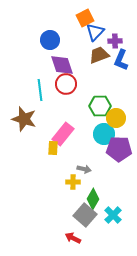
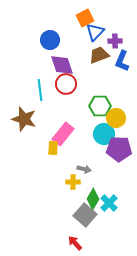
blue L-shape: moved 1 px right, 1 px down
cyan cross: moved 4 px left, 12 px up
red arrow: moved 2 px right, 5 px down; rotated 21 degrees clockwise
